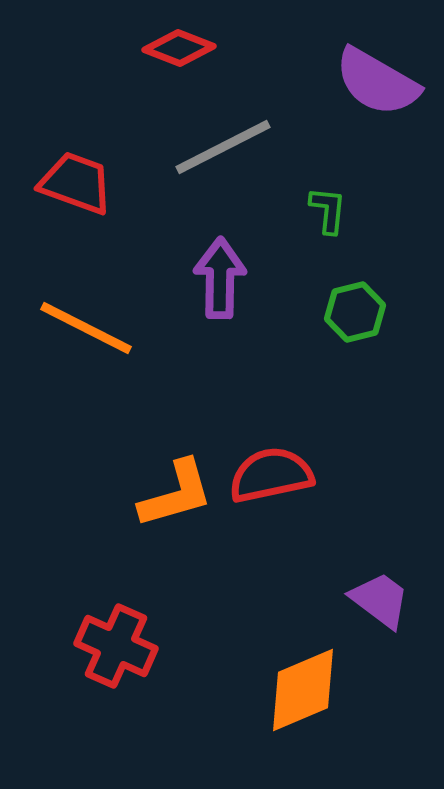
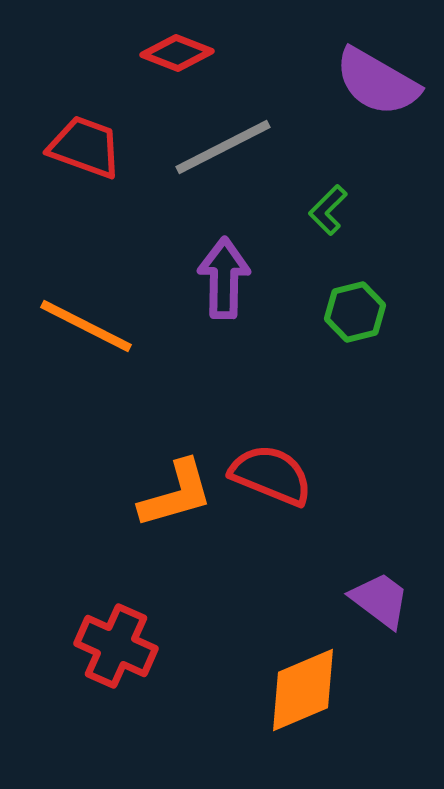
red diamond: moved 2 px left, 5 px down
red trapezoid: moved 9 px right, 36 px up
green L-shape: rotated 141 degrees counterclockwise
purple arrow: moved 4 px right
orange line: moved 2 px up
red semicircle: rotated 34 degrees clockwise
